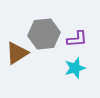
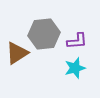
purple L-shape: moved 2 px down
